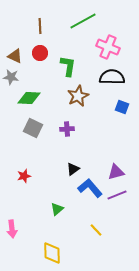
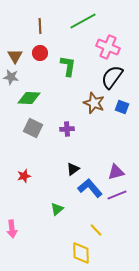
brown triangle: rotated 35 degrees clockwise
black semicircle: rotated 55 degrees counterclockwise
brown star: moved 16 px right, 7 px down; rotated 25 degrees counterclockwise
yellow diamond: moved 29 px right
